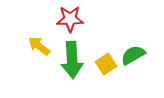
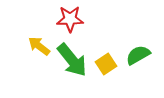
green semicircle: moved 5 px right
green arrow: rotated 36 degrees counterclockwise
